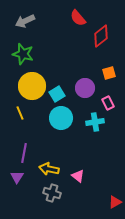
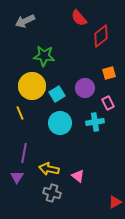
red semicircle: moved 1 px right
green star: moved 21 px right, 2 px down; rotated 10 degrees counterclockwise
cyan circle: moved 1 px left, 5 px down
